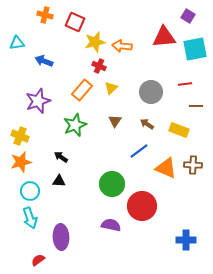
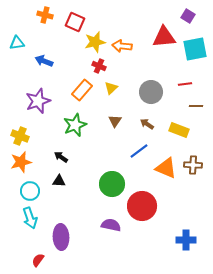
red semicircle: rotated 16 degrees counterclockwise
